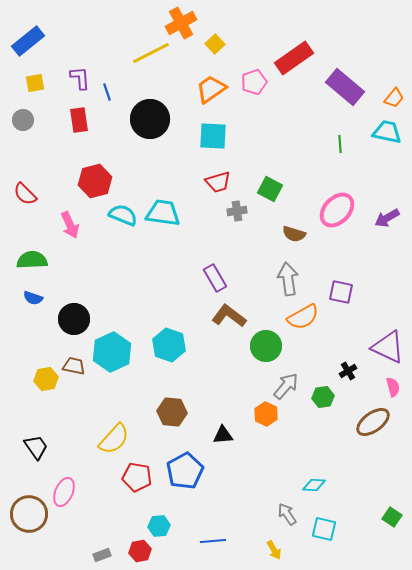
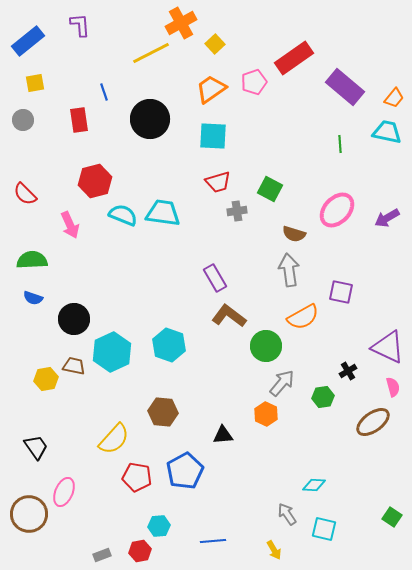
purple L-shape at (80, 78): moved 53 px up
blue line at (107, 92): moved 3 px left
gray arrow at (288, 279): moved 1 px right, 9 px up
gray arrow at (286, 386): moved 4 px left, 3 px up
brown hexagon at (172, 412): moved 9 px left
